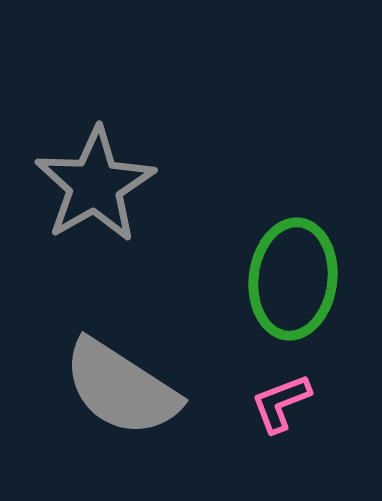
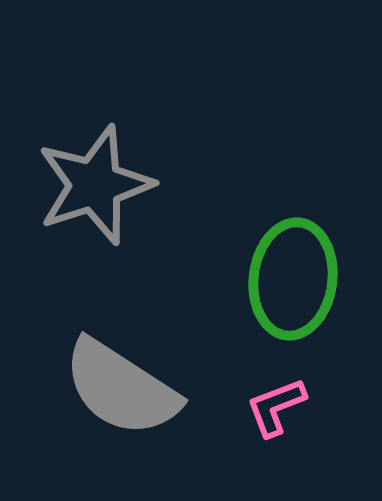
gray star: rotated 12 degrees clockwise
pink L-shape: moved 5 px left, 4 px down
